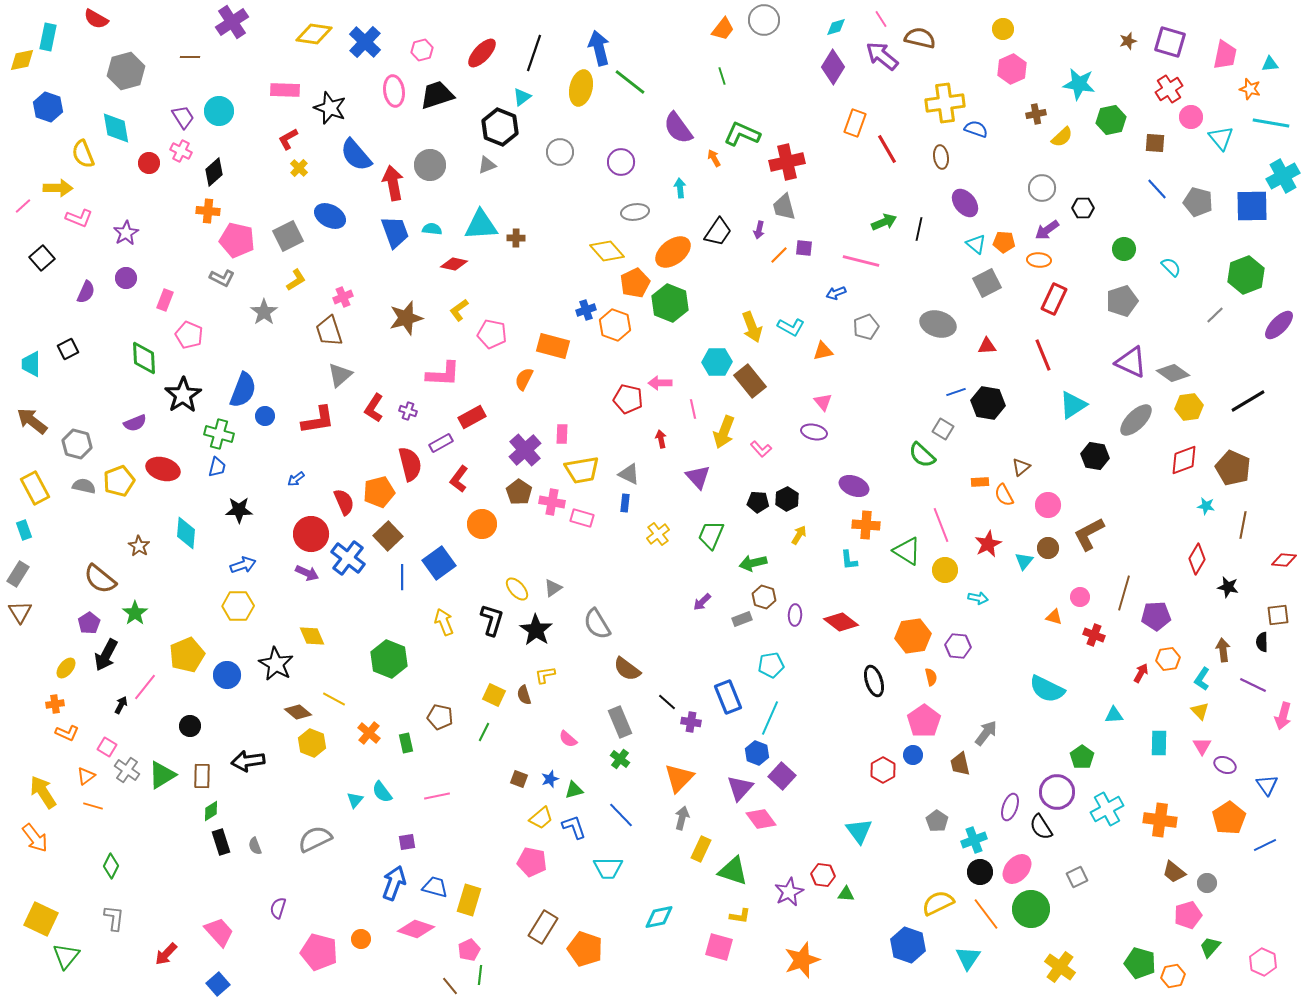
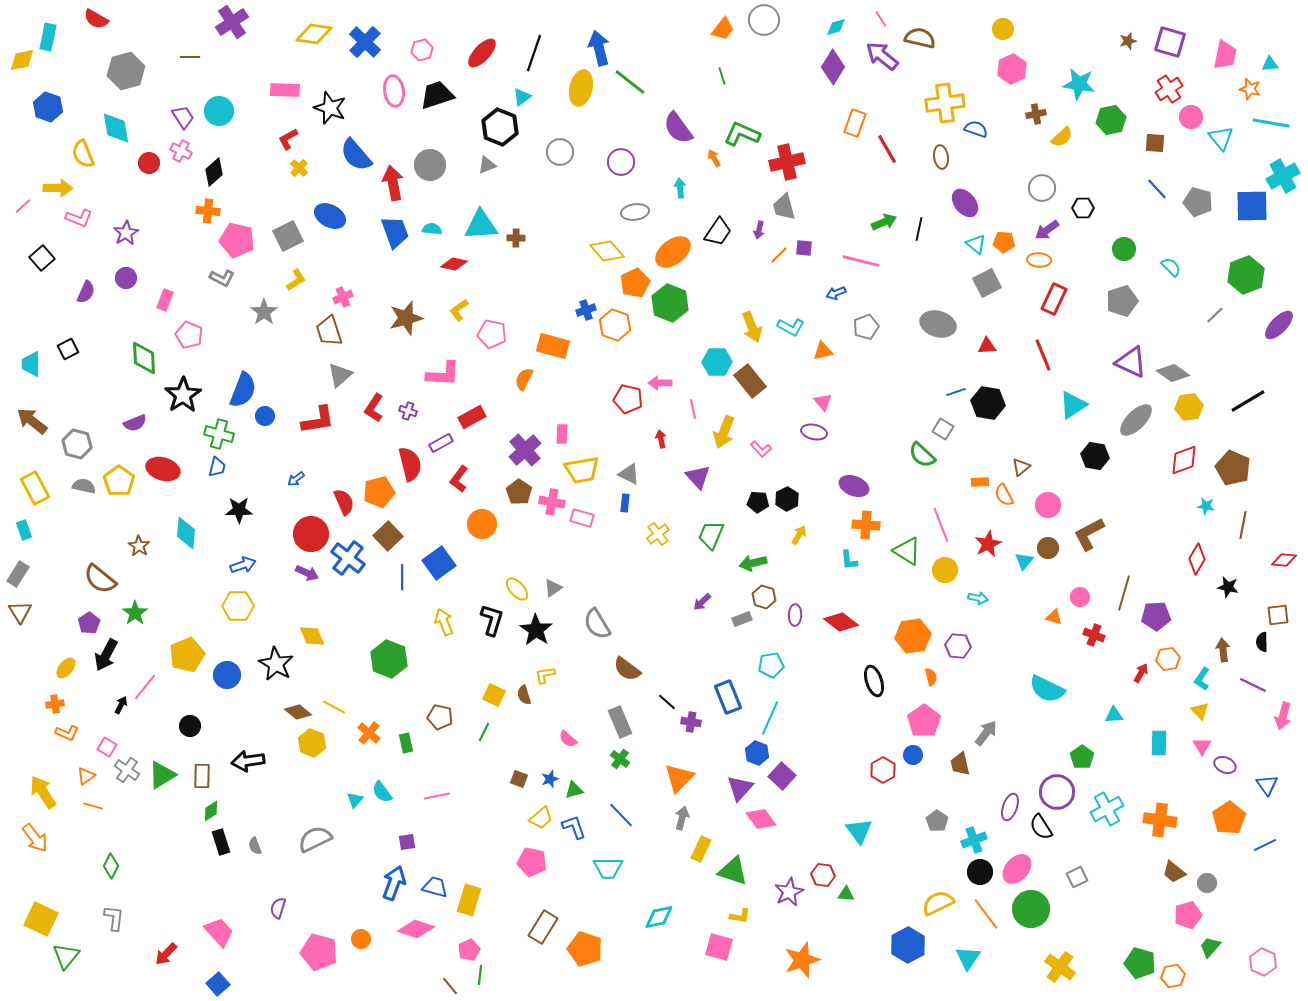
yellow pentagon at (119, 481): rotated 16 degrees counterclockwise
yellow line at (334, 699): moved 8 px down
blue hexagon at (908, 945): rotated 12 degrees clockwise
